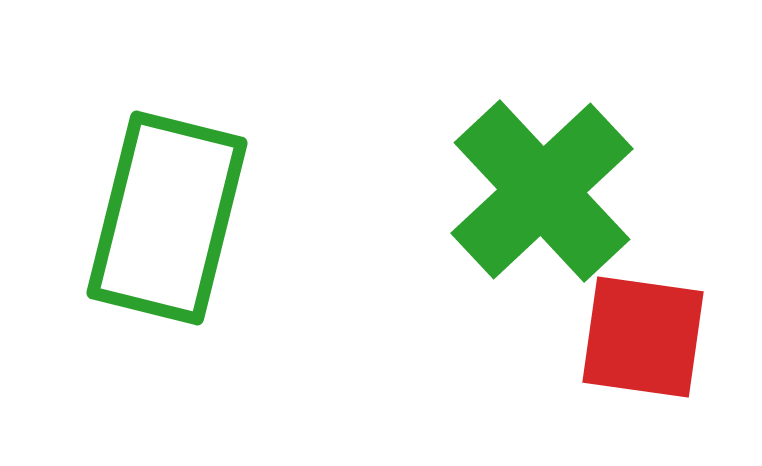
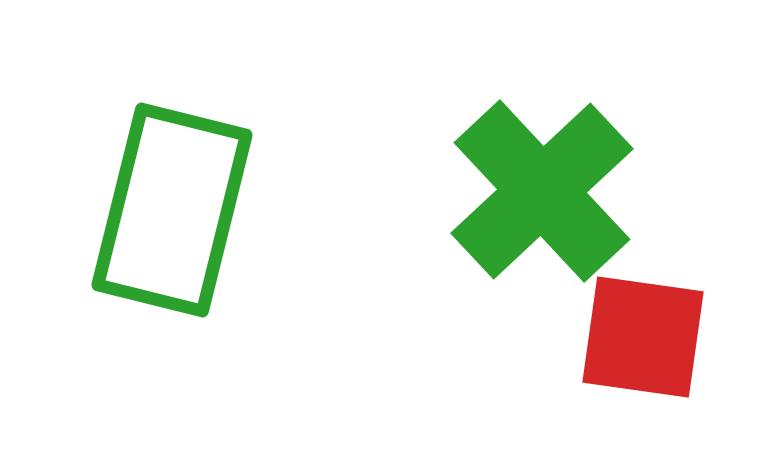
green rectangle: moved 5 px right, 8 px up
